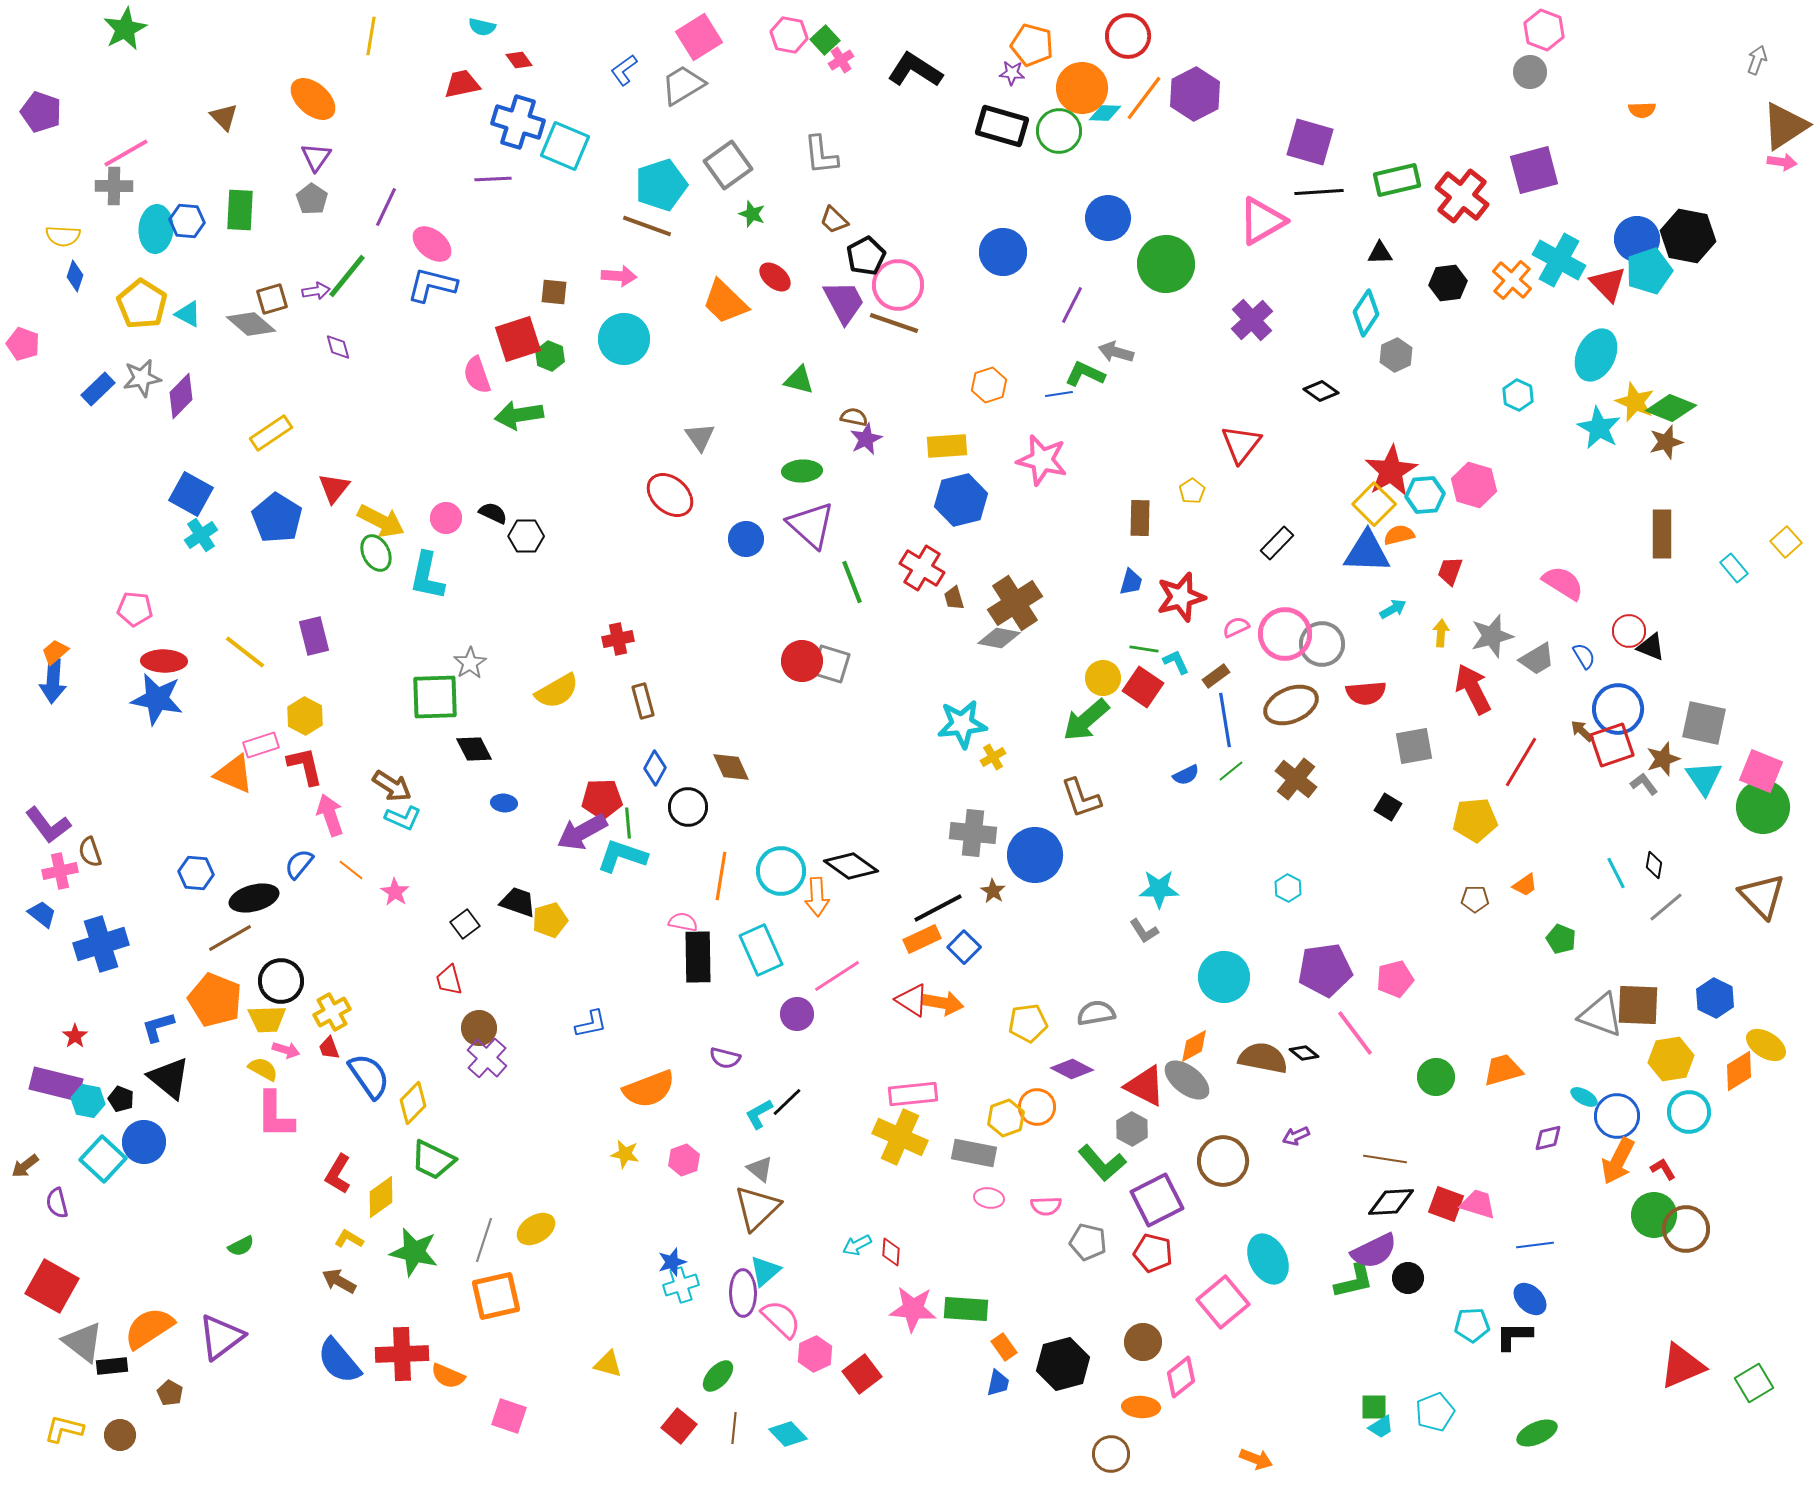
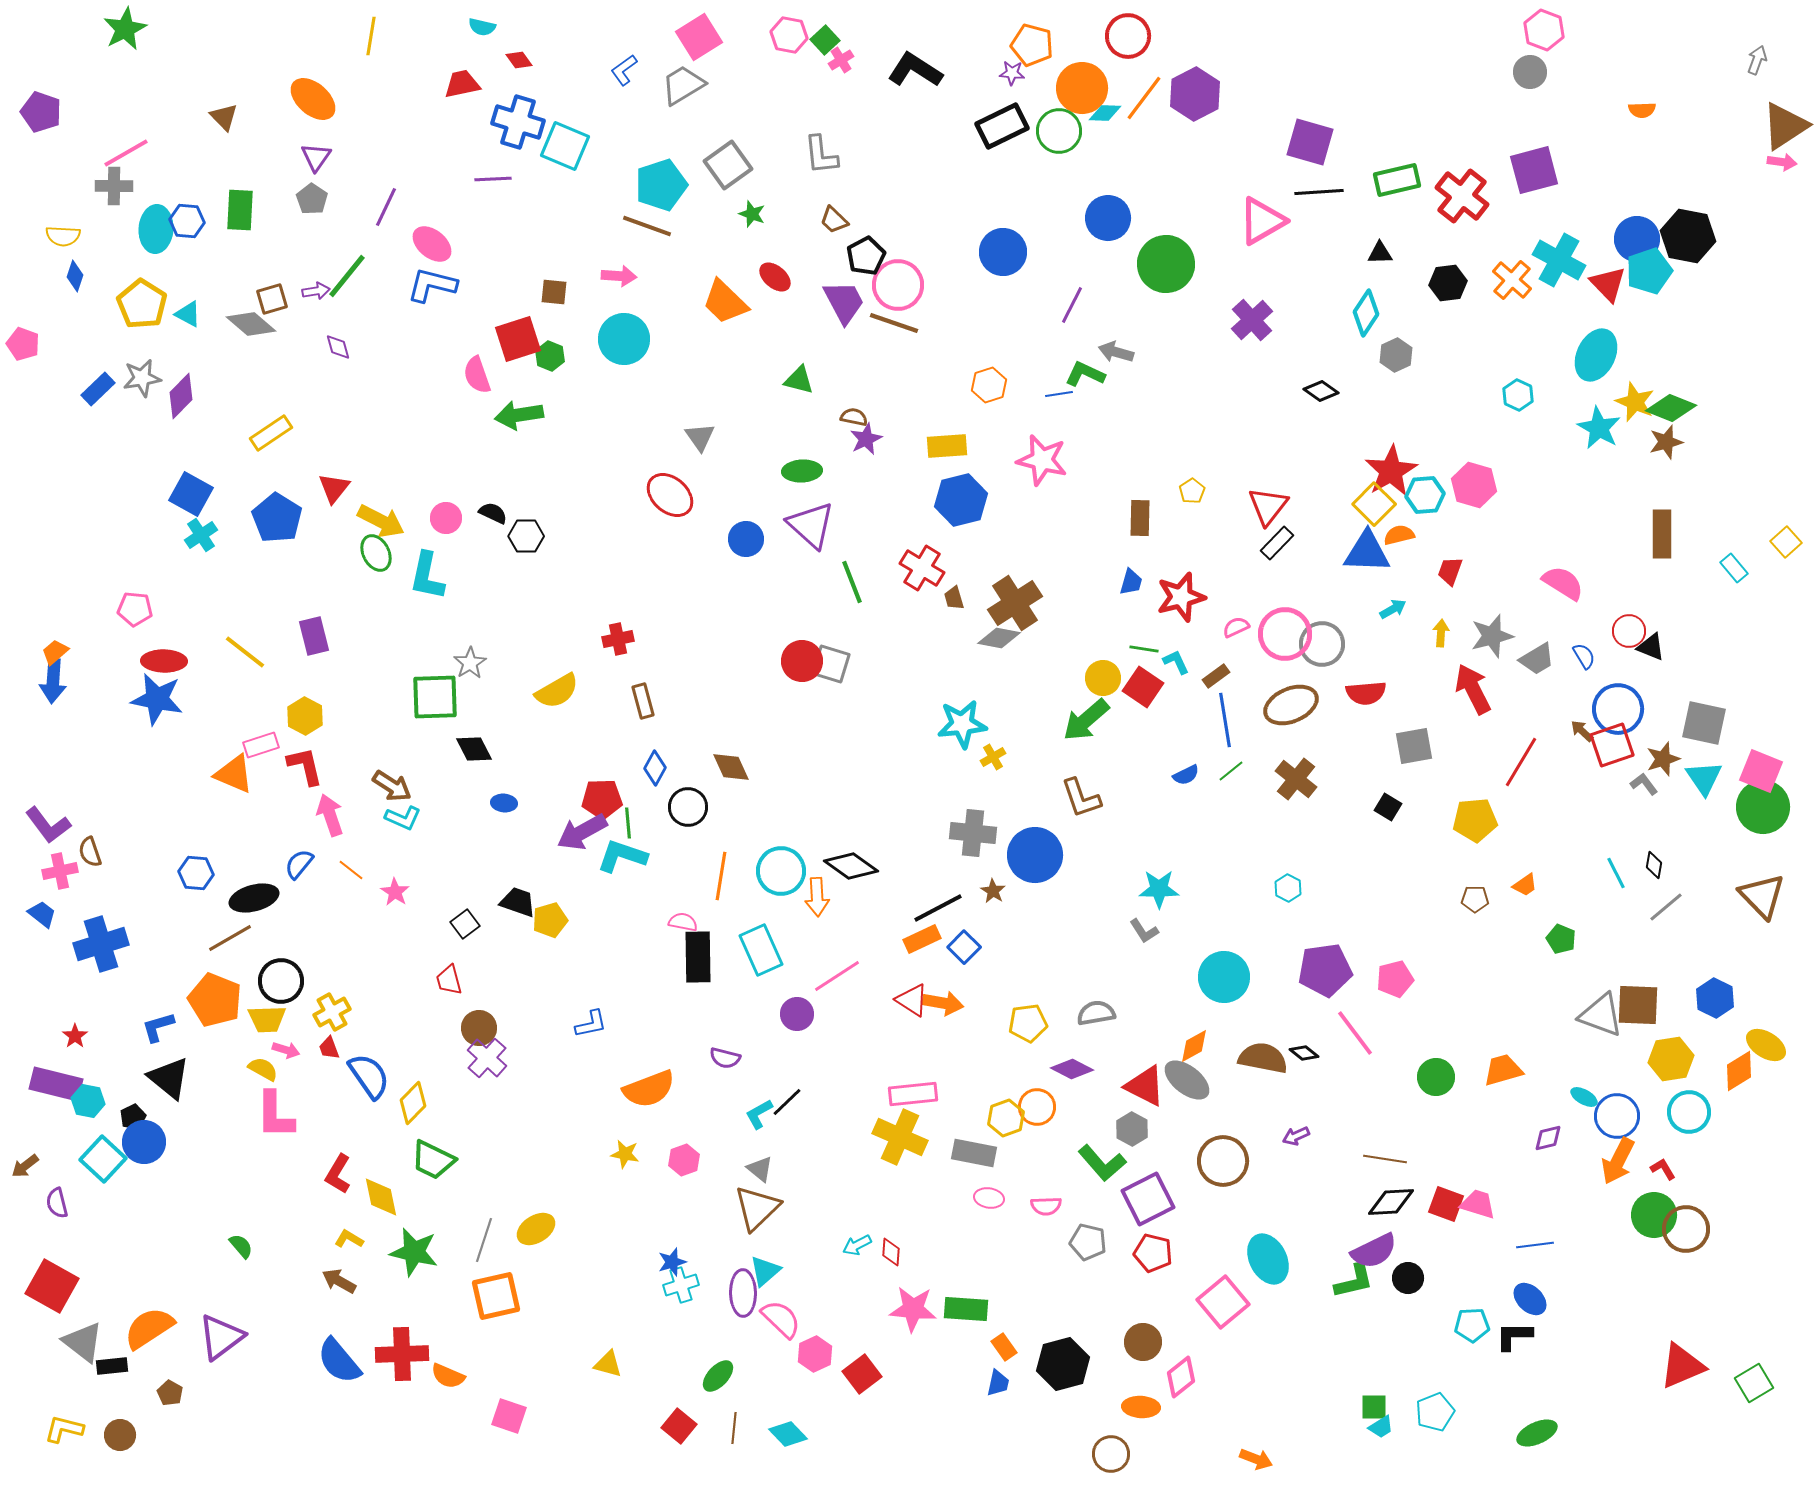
black rectangle at (1002, 126): rotated 42 degrees counterclockwise
red triangle at (1241, 444): moved 27 px right, 62 px down
black pentagon at (121, 1099): moved 12 px right, 18 px down; rotated 25 degrees clockwise
yellow diamond at (381, 1197): rotated 66 degrees counterclockwise
purple square at (1157, 1200): moved 9 px left, 1 px up
green semicircle at (241, 1246): rotated 104 degrees counterclockwise
